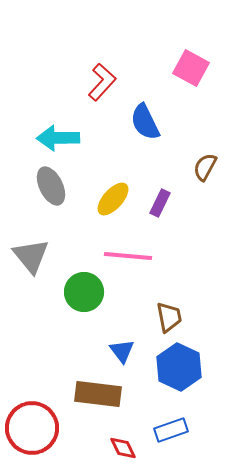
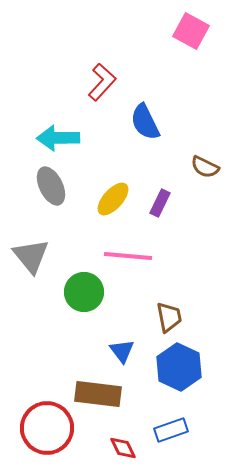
pink square: moved 37 px up
brown semicircle: rotated 92 degrees counterclockwise
red circle: moved 15 px right
